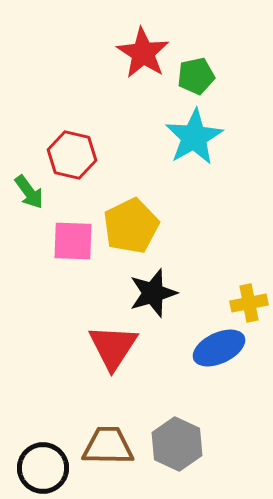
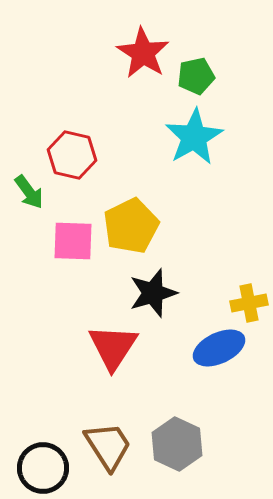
brown trapezoid: rotated 56 degrees clockwise
